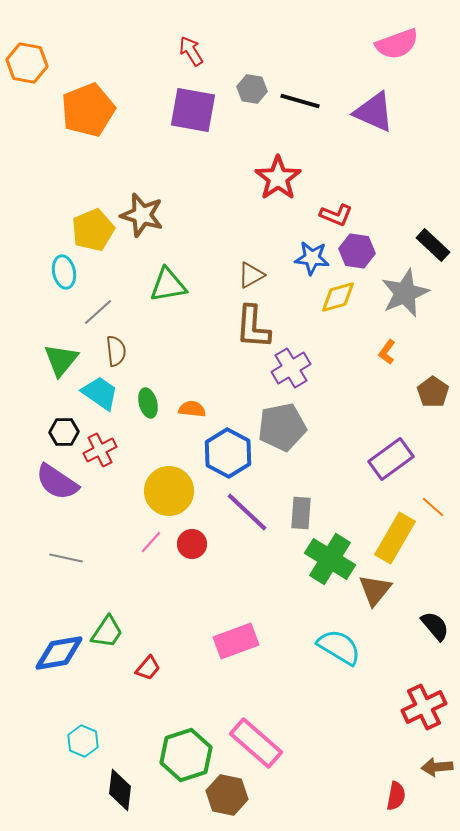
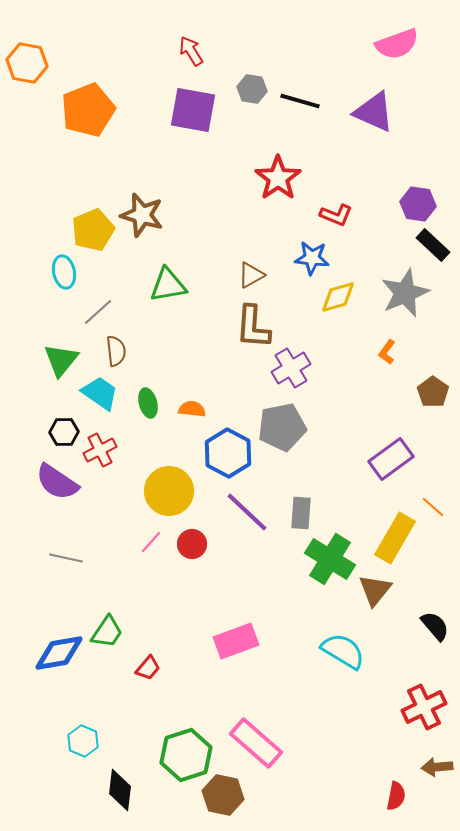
purple hexagon at (357, 251): moved 61 px right, 47 px up
cyan semicircle at (339, 647): moved 4 px right, 4 px down
brown hexagon at (227, 795): moved 4 px left
